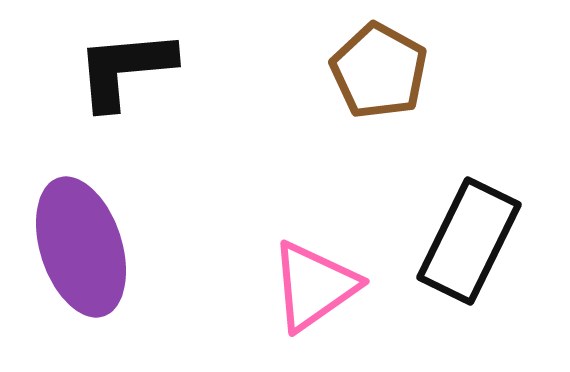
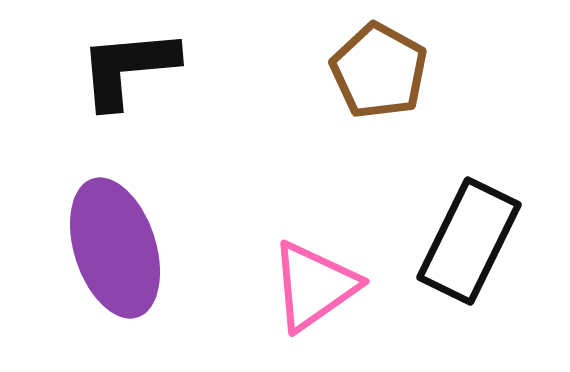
black L-shape: moved 3 px right, 1 px up
purple ellipse: moved 34 px right, 1 px down
